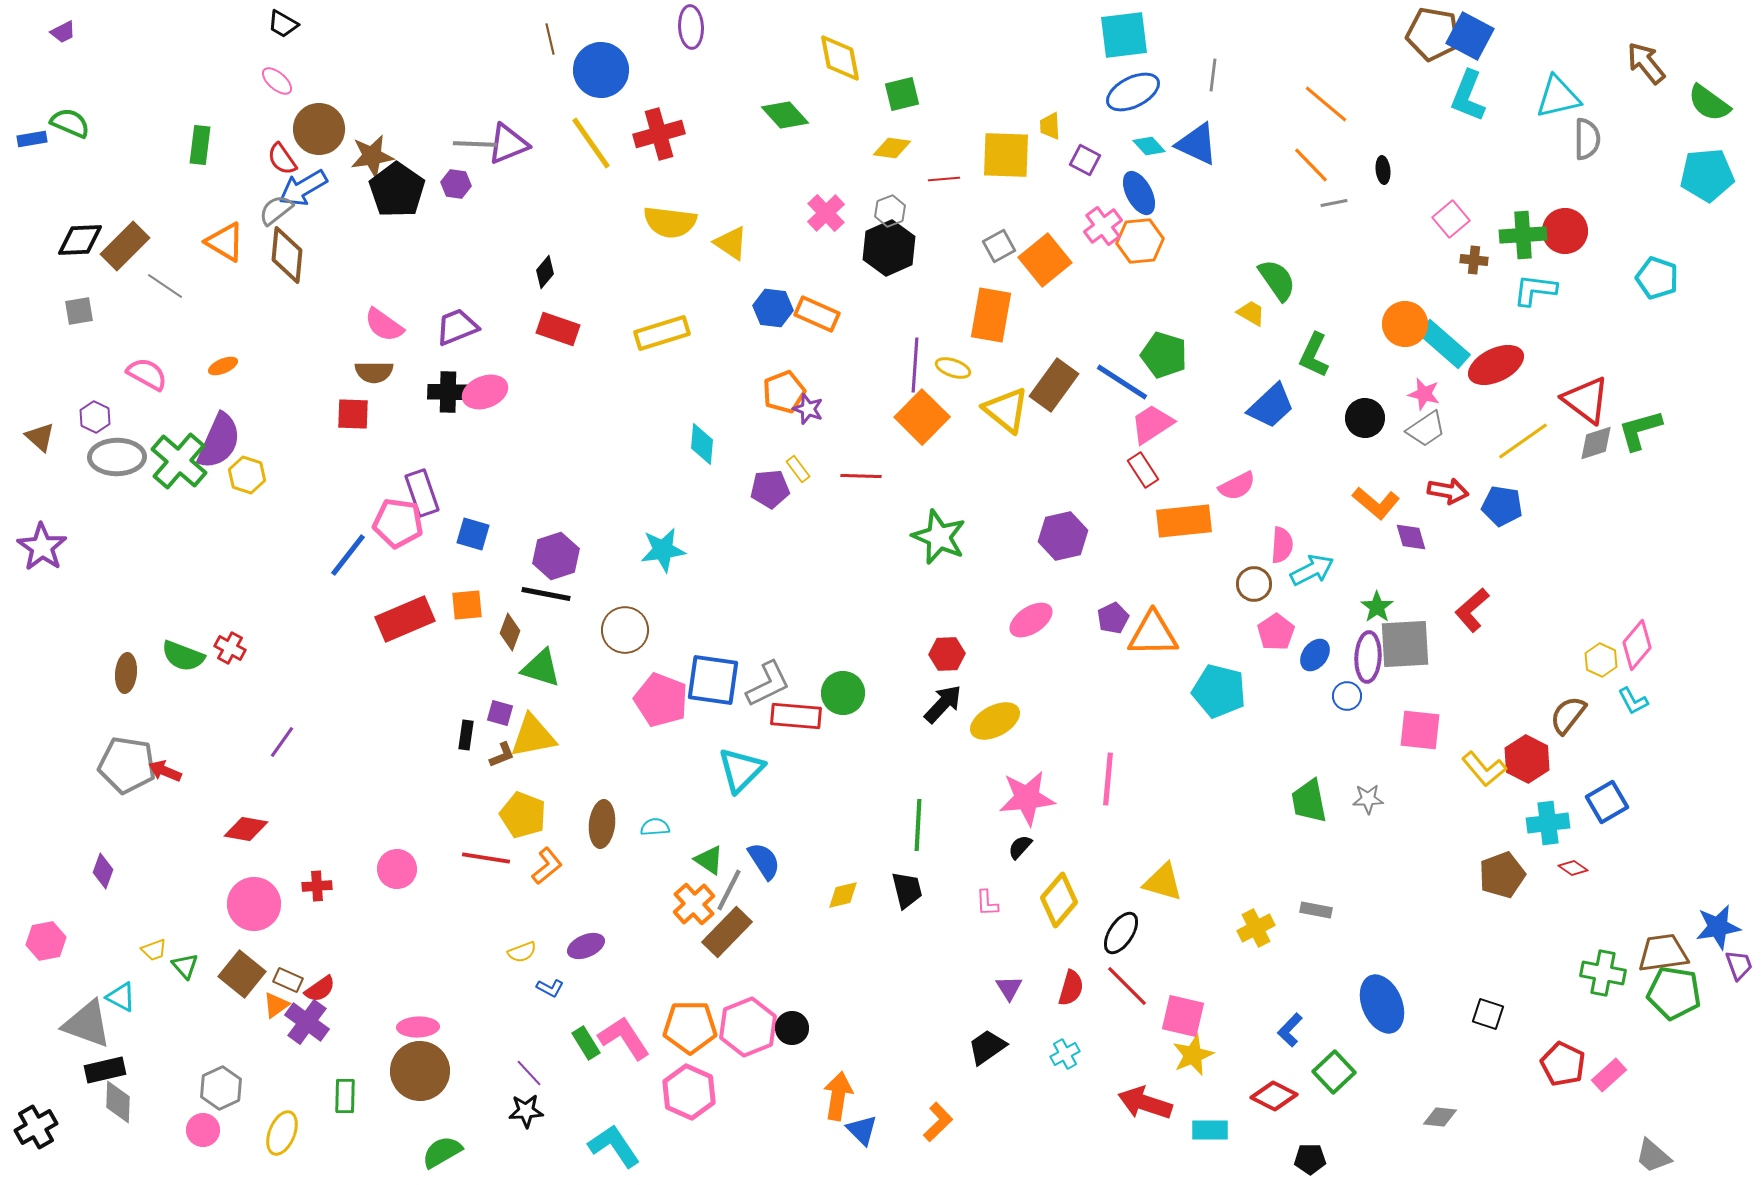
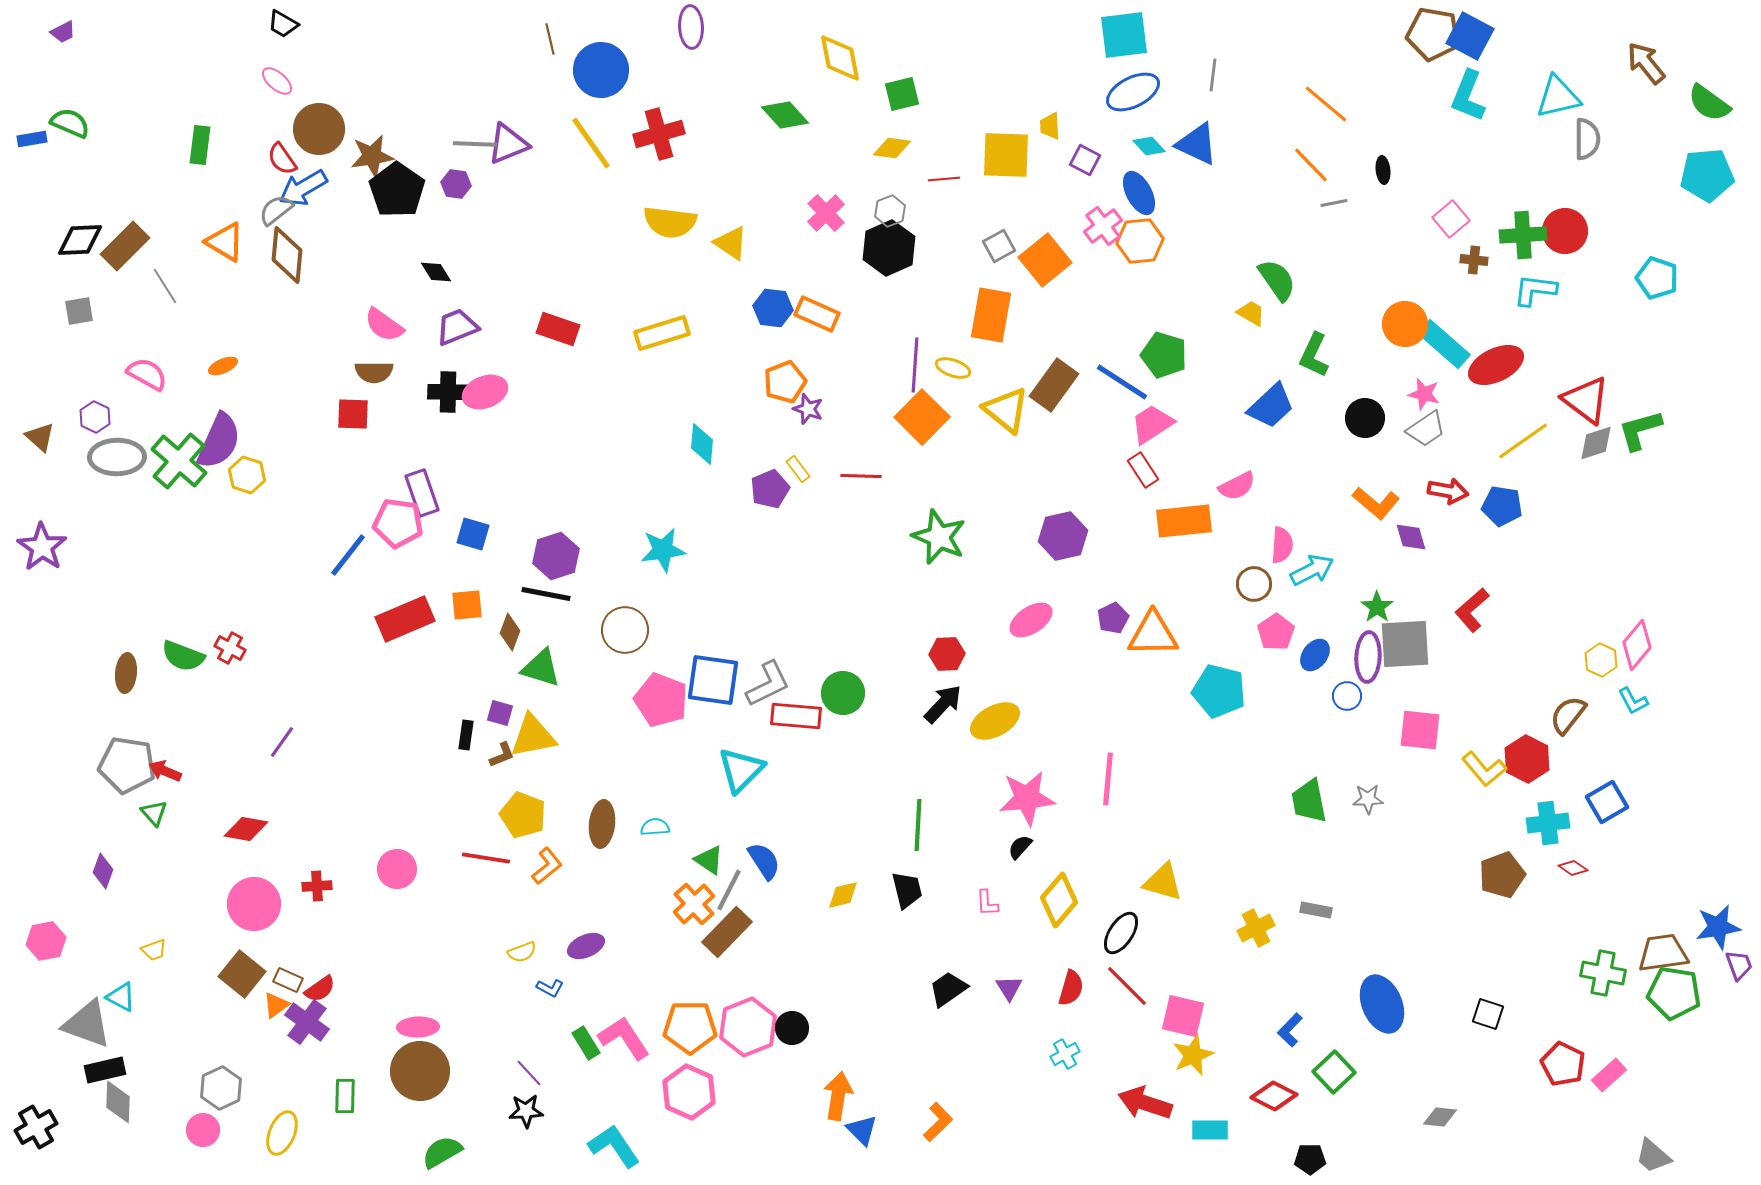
black diamond at (545, 272): moved 109 px left; rotated 72 degrees counterclockwise
gray line at (165, 286): rotated 24 degrees clockwise
orange pentagon at (784, 392): moved 1 px right, 10 px up
purple pentagon at (770, 489): rotated 18 degrees counterclockwise
green triangle at (185, 966): moved 31 px left, 153 px up
black trapezoid at (987, 1047): moved 39 px left, 58 px up
